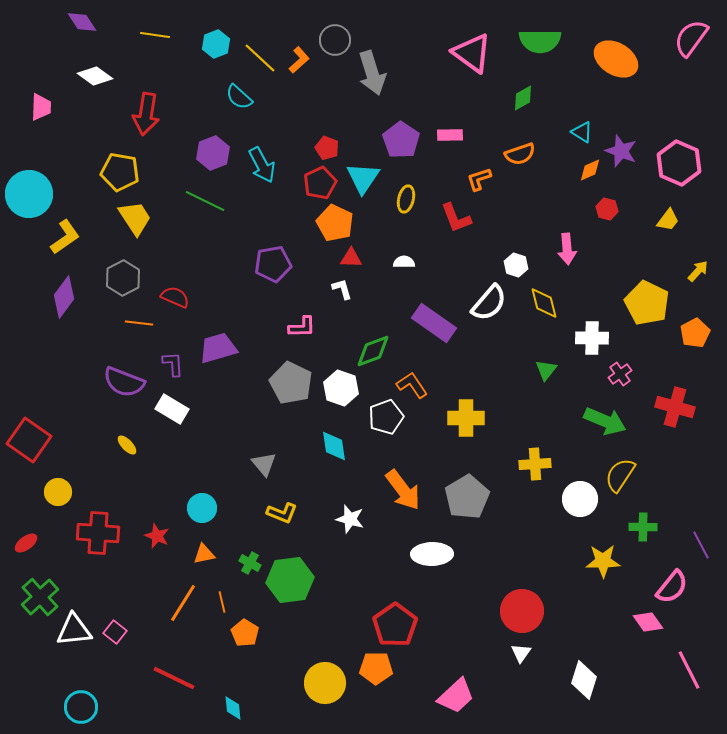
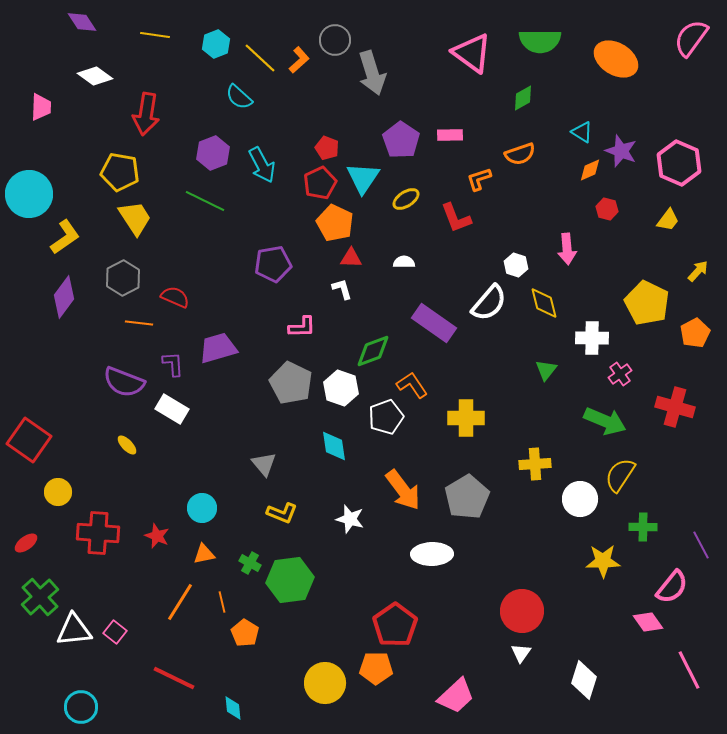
yellow ellipse at (406, 199): rotated 44 degrees clockwise
orange line at (183, 603): moved 3 px left, 1 px up
